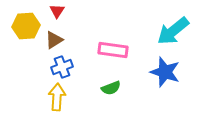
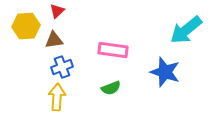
red triangle: rotated 14 degrees clockwise
cyan arrow: moved 13 px right, 1 px up
brown triangle: rotated 24 degrees clockwise
